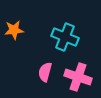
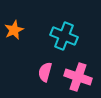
orange star: rotated 18 degrees counterclockwise
cyan cross: moved 1 px left, 1 px up
